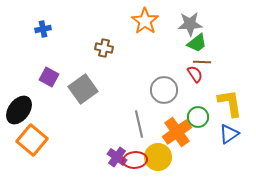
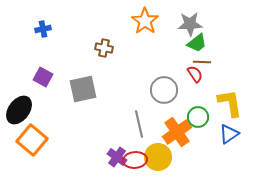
purple square: moved 6 px left
gray square: rotated 24 degrees clockwise
